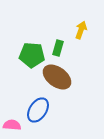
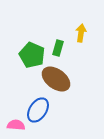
yellow arrow: moved 3 px down; rotated 12 degrees counterclockwise
green pentagon: rotated 20 degrees clockwise
brown ellipse: moved 1 px left, 2 px down
pink semicircle: moved 4 px right
